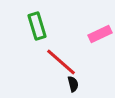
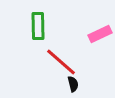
green rectangle: moved 1 px right; rotated 16 degrees clockwise
